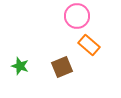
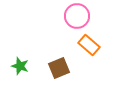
brown square: moved 3 px left, 1 px down
